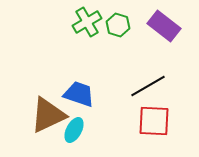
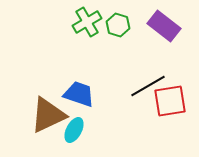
red square: moved 16 px right, 20 px up; rotated 12 degrees counterclockwise
